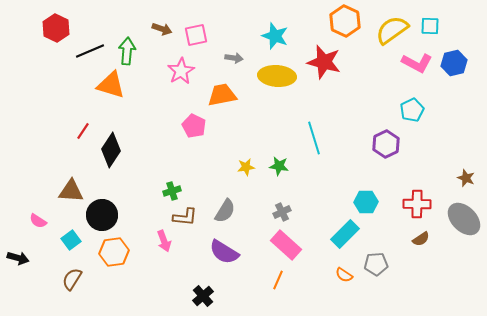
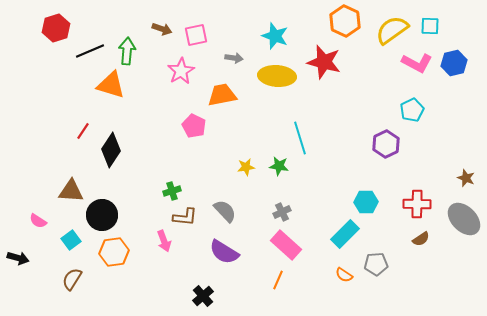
red hexagon at (56, 28): rotated 16 degrees clockwise
cyan line at (314, 138): moved 14 px left
gray semicircle at (225, 211): rotated 75 degrees counterclockwise
